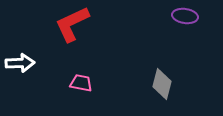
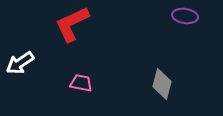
white arrow: rotated 148 degrees clockwise
